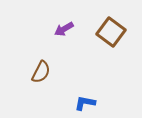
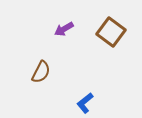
blue L-shape: rotated 50 degrees counterclockwise
